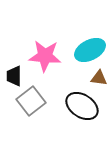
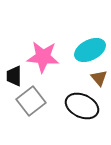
pink star: moved 2 px left, 1 px down
brown triangle: rotated 42 degrees clockwise
black ellipse: rotated 8 degrees counterclockwise
